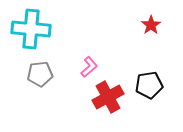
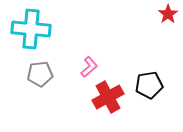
red star: moved 17 px right, 11 px up
